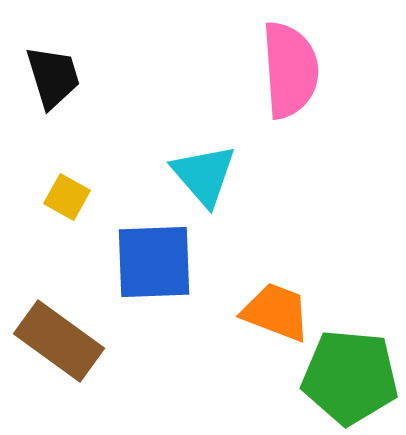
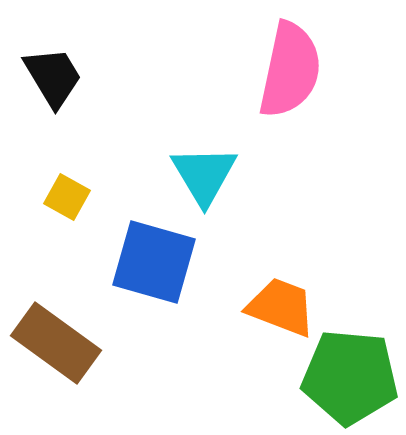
pink semicircle: rotated 16 degrees clockwise
black trapezoid: rotated 14 degrees counterclockwise
cyan triangle: rotated 10 degrees clockwise
blue square: rotated 18 degrees clockwise
orange trapezoid: moved 5 px right, 5 px up
brown rectangle: moved 3 px left, 2 px down
